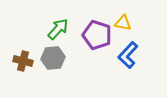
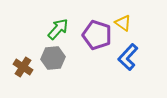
yellow triangle: rotated 24 degrees clockwise
blue L-shape: moved 2 px down
brown cross: moved 6 px down; rotated 18 degrees clockwise
